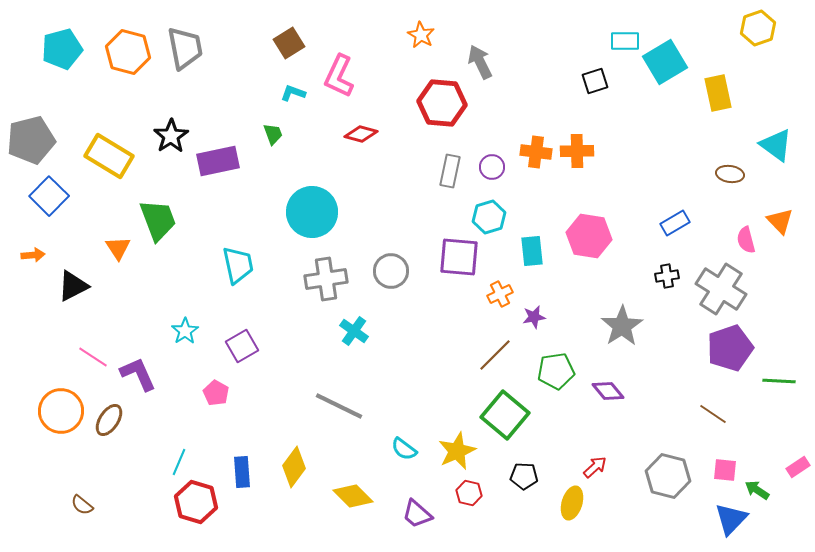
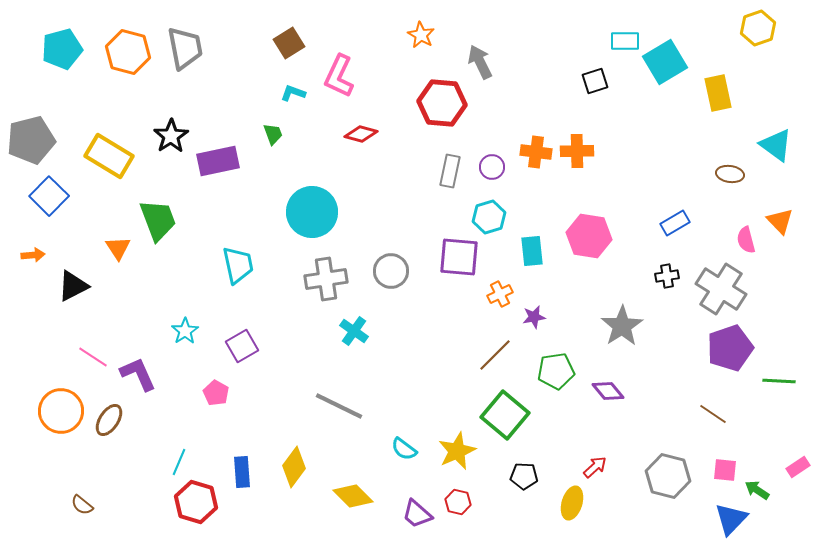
red hexagon at (469, 493): moved 11 px left, 9 px down
